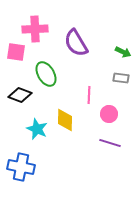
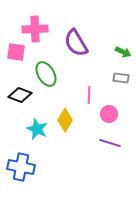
yellow diamond: rotated 30 degrees clockwise
